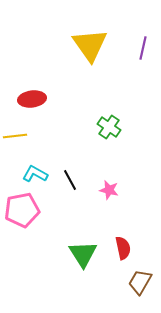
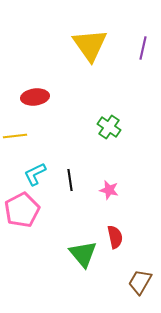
red ellipse: moved 3 px right, 2 px up
cyan L-shape: rotated 55 degrees counterclockwise
black line: rotated 20 degrees clockwise
pink pentagon: rotated 16 degrees counterclockwise
red semicircle: moved 8 px left, 11 px up
green triangle: rotated 8 degrees counterclockwise
